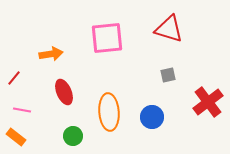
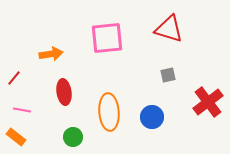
red ellipse: rotated 15 degrees clockwise
green circle: moved 1 px down
